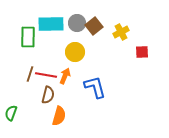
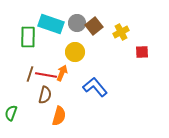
cyan rectangle: rotated 20 degrees clockwise
orange arrow: moved 3 px left, 3 px up
blue L-shape: rotated 25 degrees counterclockwise
brown semicircle: moved 3 px left
